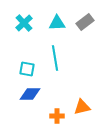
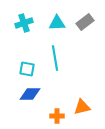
cyan cross: rotated 24 degrees clockwise
